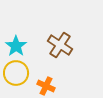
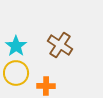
orange cross: rotated 24 degrees counterclockwise
